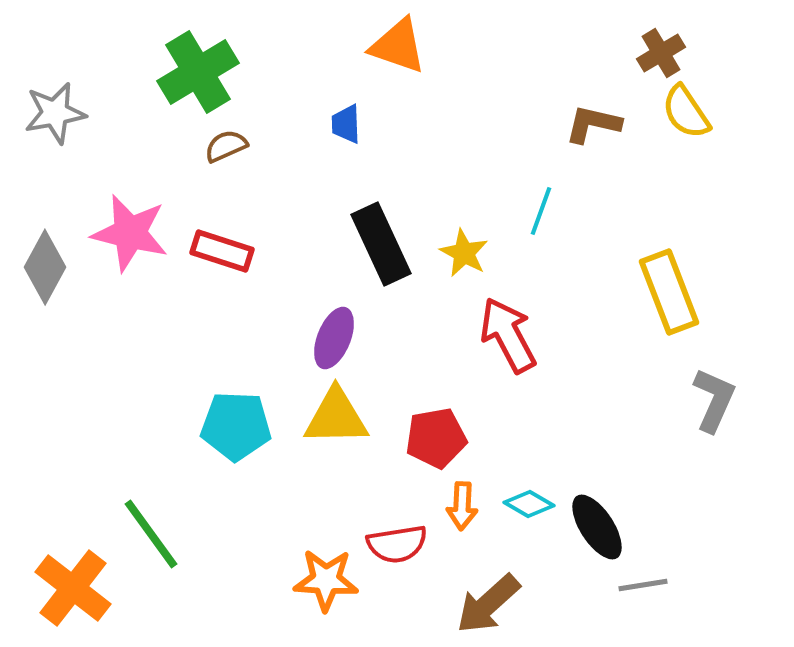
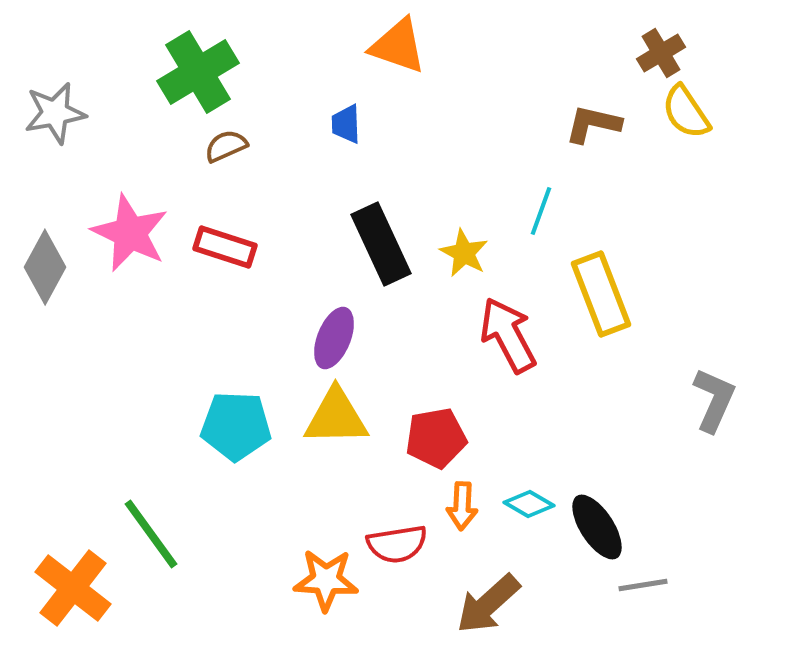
pink star: rotated 12 degrees clockwise
red rectangle: moved 3 px right, 4 px up
yellow rectangle: moved 68 px left, 2 px down
